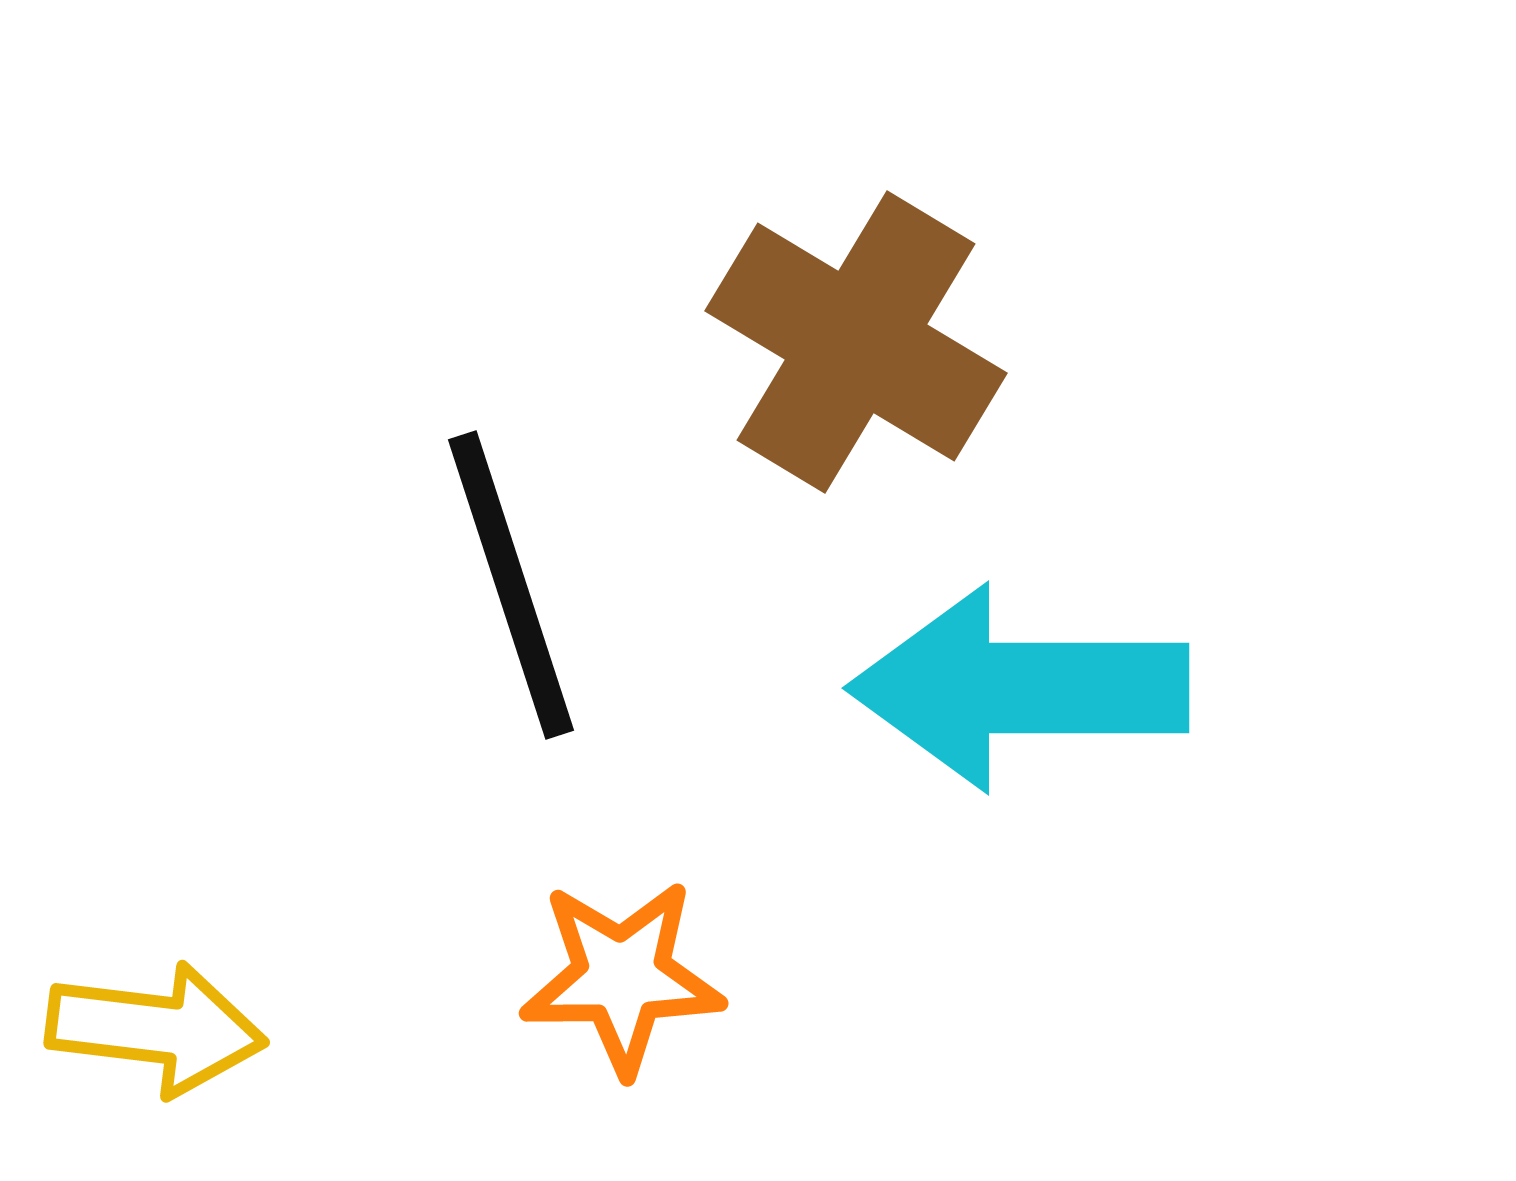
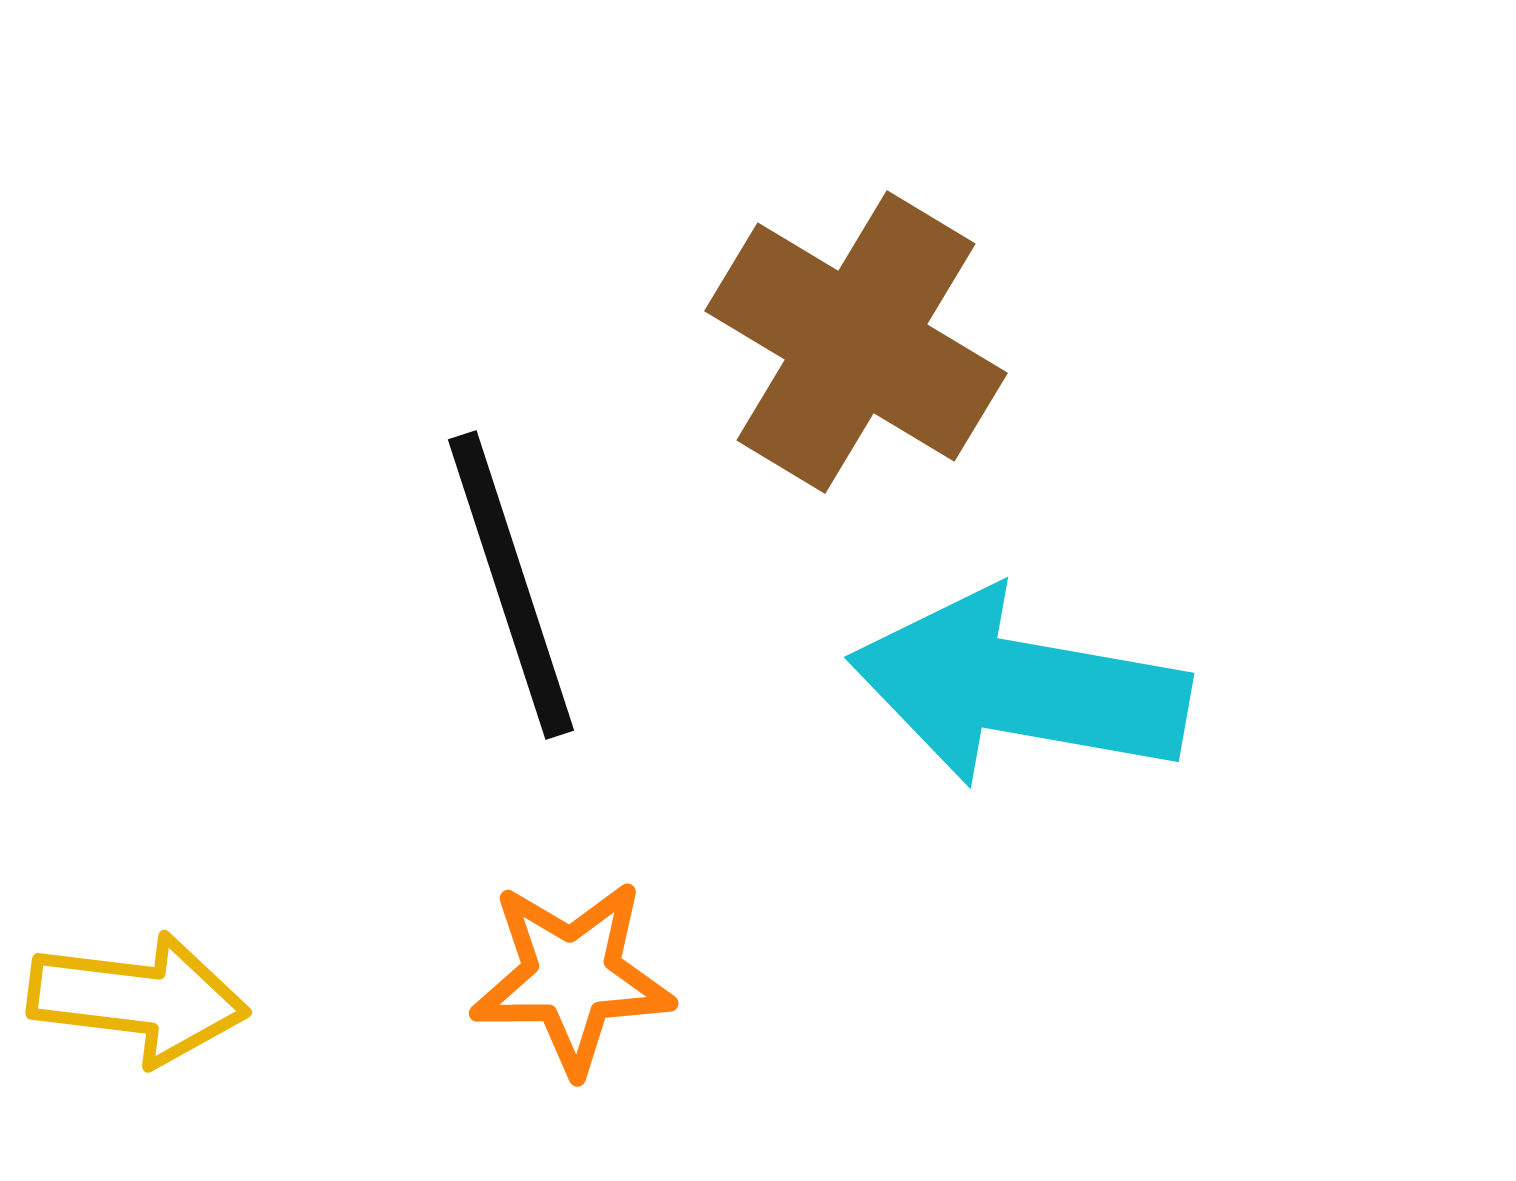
cyan arrow: rotated 10 degrees clockwise
orange star: moved 50 px left
yellow arrow: moved 18 px left, 30 px up
